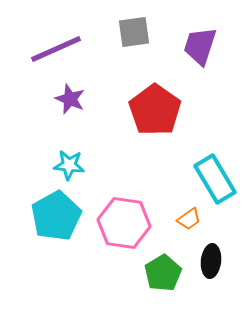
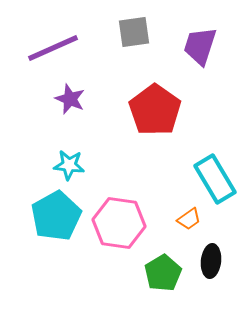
purple line: moved 3 px left, 1 px up
pink hexagon: moved 5 px left
